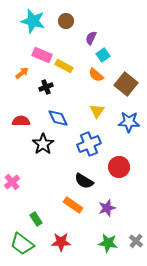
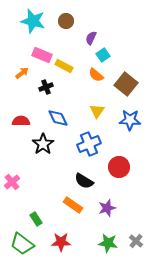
blue star: moved 1 px right, 2 px up
